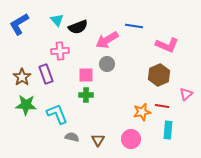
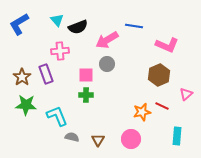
red line: rotated 16 degrees clockwise
cyan L-shape: moved 2 px down
cyan rectangle: moved 9 px right, 6 px down
